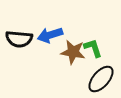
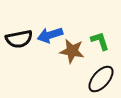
black semicircle: rotated 16 degrees counterclockwise
green L-shape: moved 7 px right, 7 px up
brown star: moved 1 px left, 1 px up
